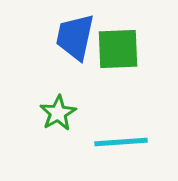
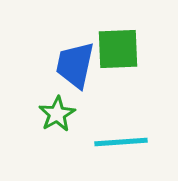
blue trapezoid: moved 28 px down
green star: moved 1 px left, 1 px down
